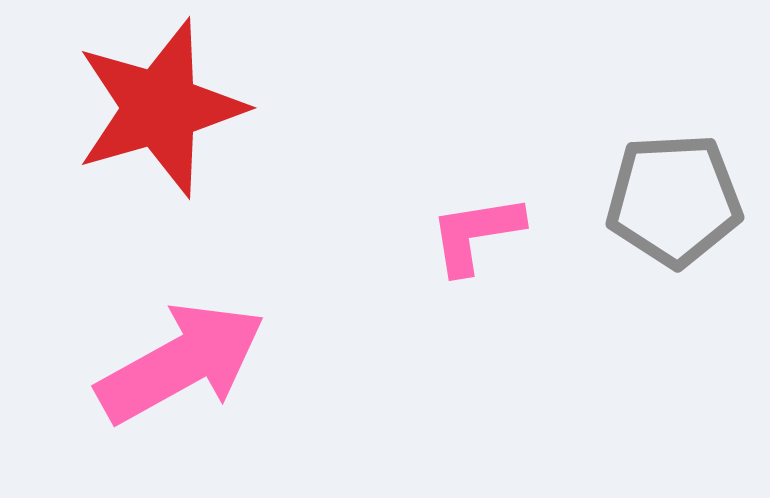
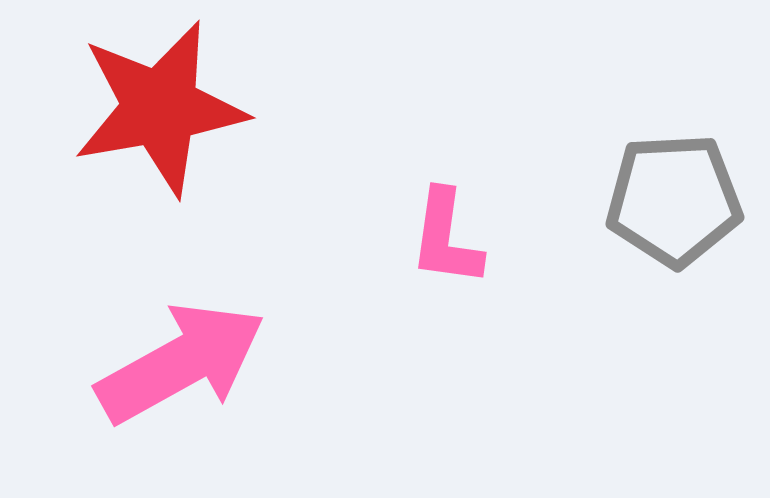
red star: rotated 6 degrees clockwise
pink L-shape: moved 30 px left, 4 px down; rotated 73 degrees counterclockwise
